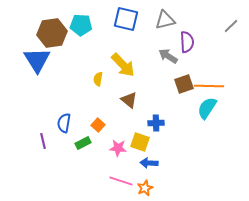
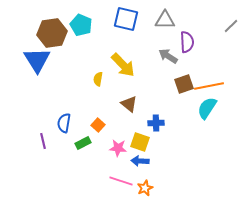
gray triangle: rotated 15 degrees clockwise
cyan pentagon: rotated 20 degrees clockwise
orange line: rotated 12 degrees counterclockwise
brown triangle: moved 4 px down
blue arrow: moved 9 px left, 2 px up
